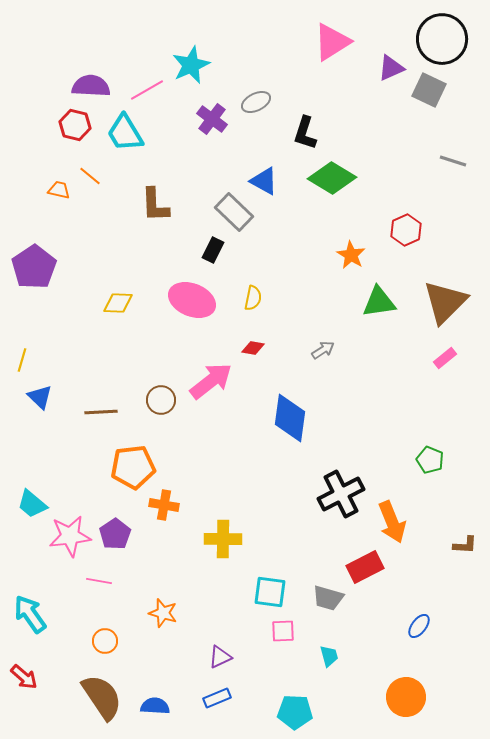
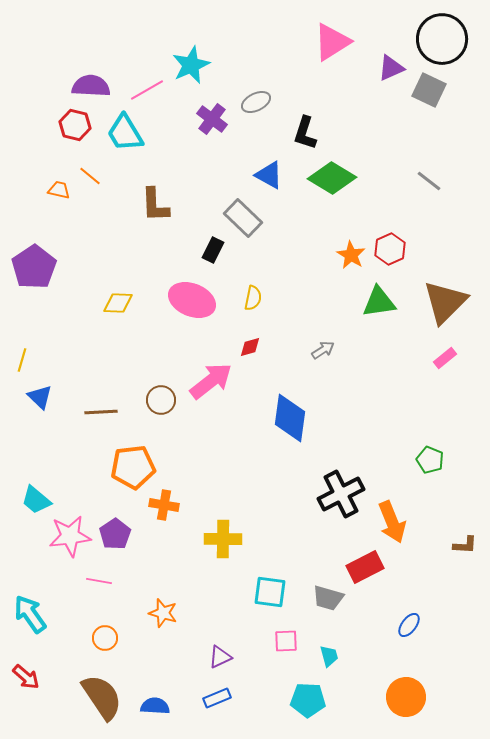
gray line at (453, 161): moved 24 px left, 20 px down; rotated 20 degrees clockwise
blue triangle at (264, 181): moved 5 px right, 6 px up
gray rectangle at (234, 212): moved 9 px right, 6 px down
red hexagon at (406, 230): moved 16 px left, 19 px down
red diamond at (253, 348): moved 3 px left, 1 px up; rotated 25 degrees counterclockwise
cyan trapezoid at (32, 504): moved 4 px right, 4 px up
blue ellipse at (419, 626): moved 10 px left, 1 px up
pink square at (283, 631): moved 3 px right, 10 px down
orange circle at (105, 641): moved 3 px up
red arrow at (24, 677): moved 2 px right
cyan pentagon at (295, 712): moved 13 px right, 12 px up
